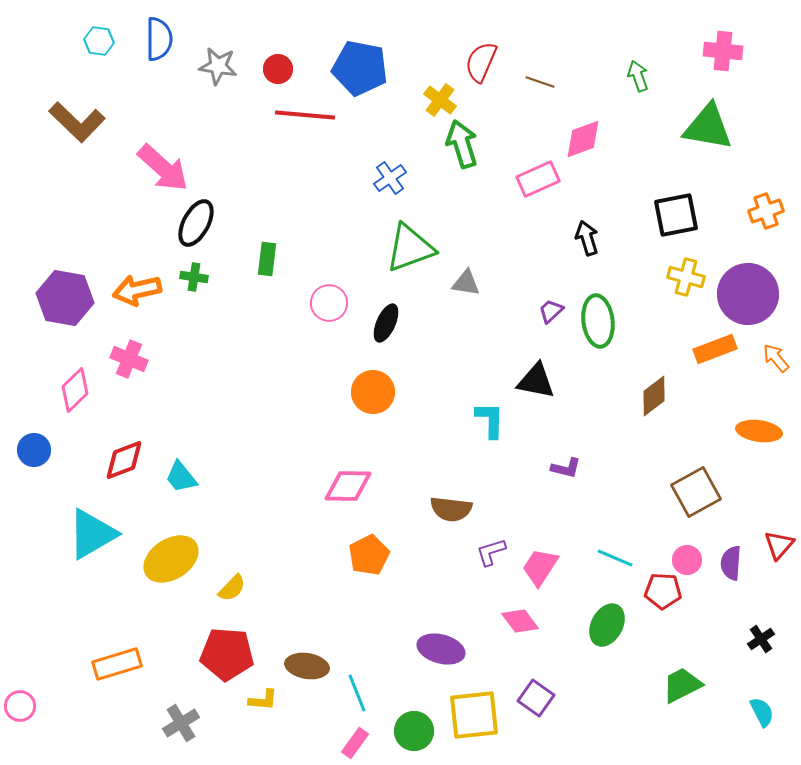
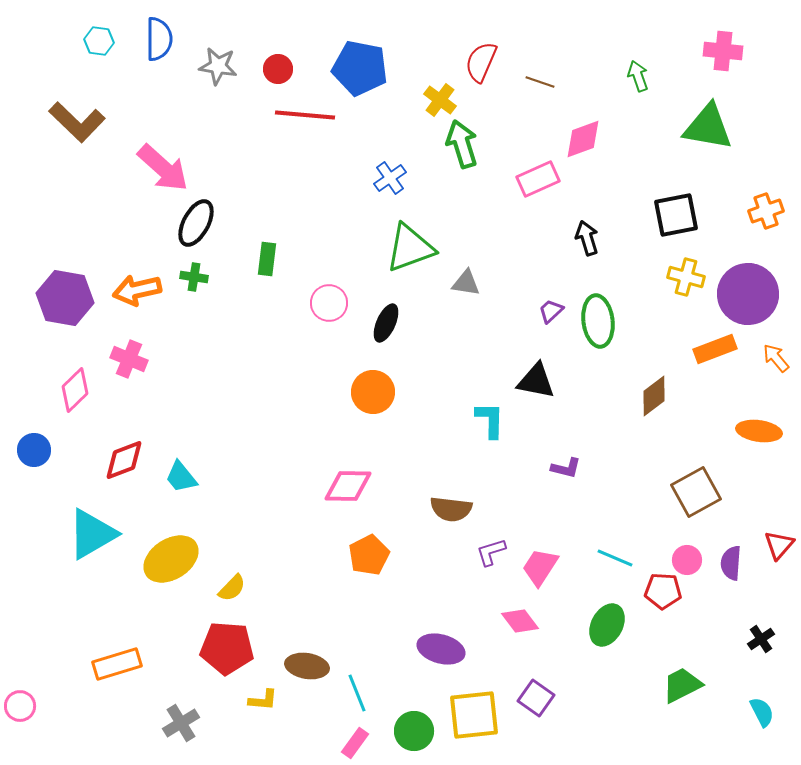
red pentagon at (227, 654): moved 6 px up
